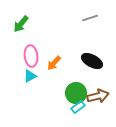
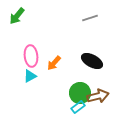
green arrow: moved 4 px left, 8 px up
green circle: moved 4 px right
